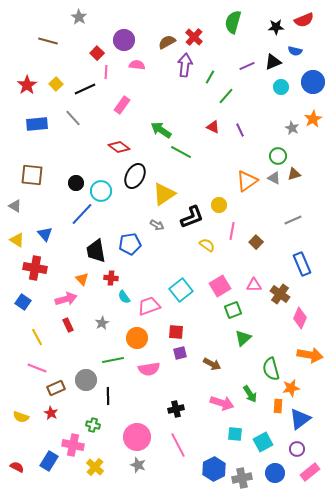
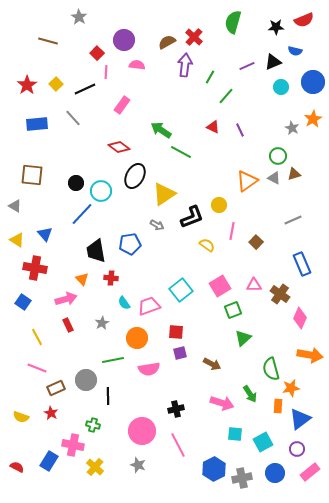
cyan semicircle at (124, 297): moved 6 px down
pink circle at (137, 437): moved 5 px right, 6 px up
